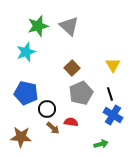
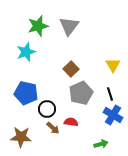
gray triangle: rotated 25 degrees clockwise
brown square: moved 1 px left, 1 px down
